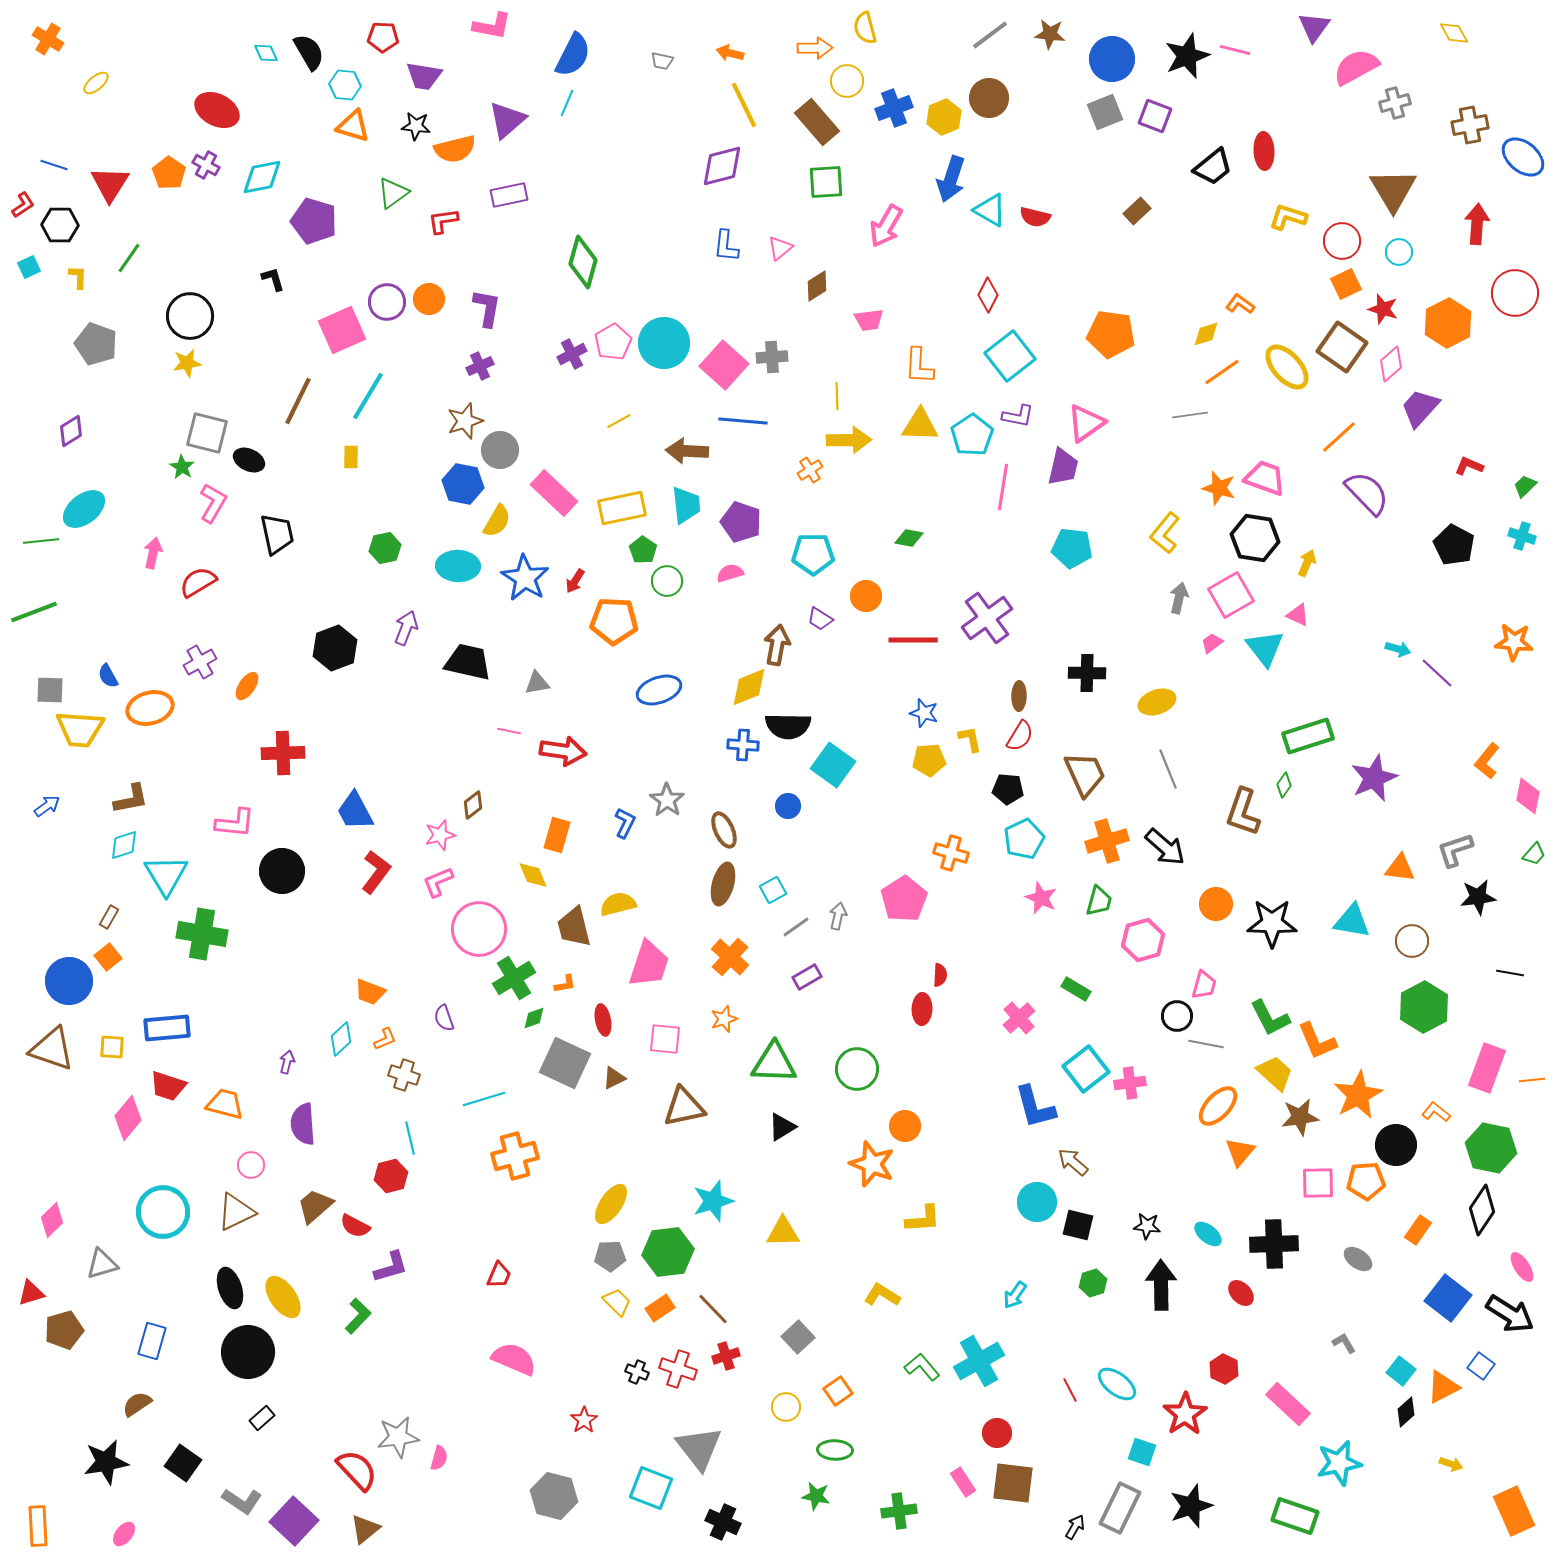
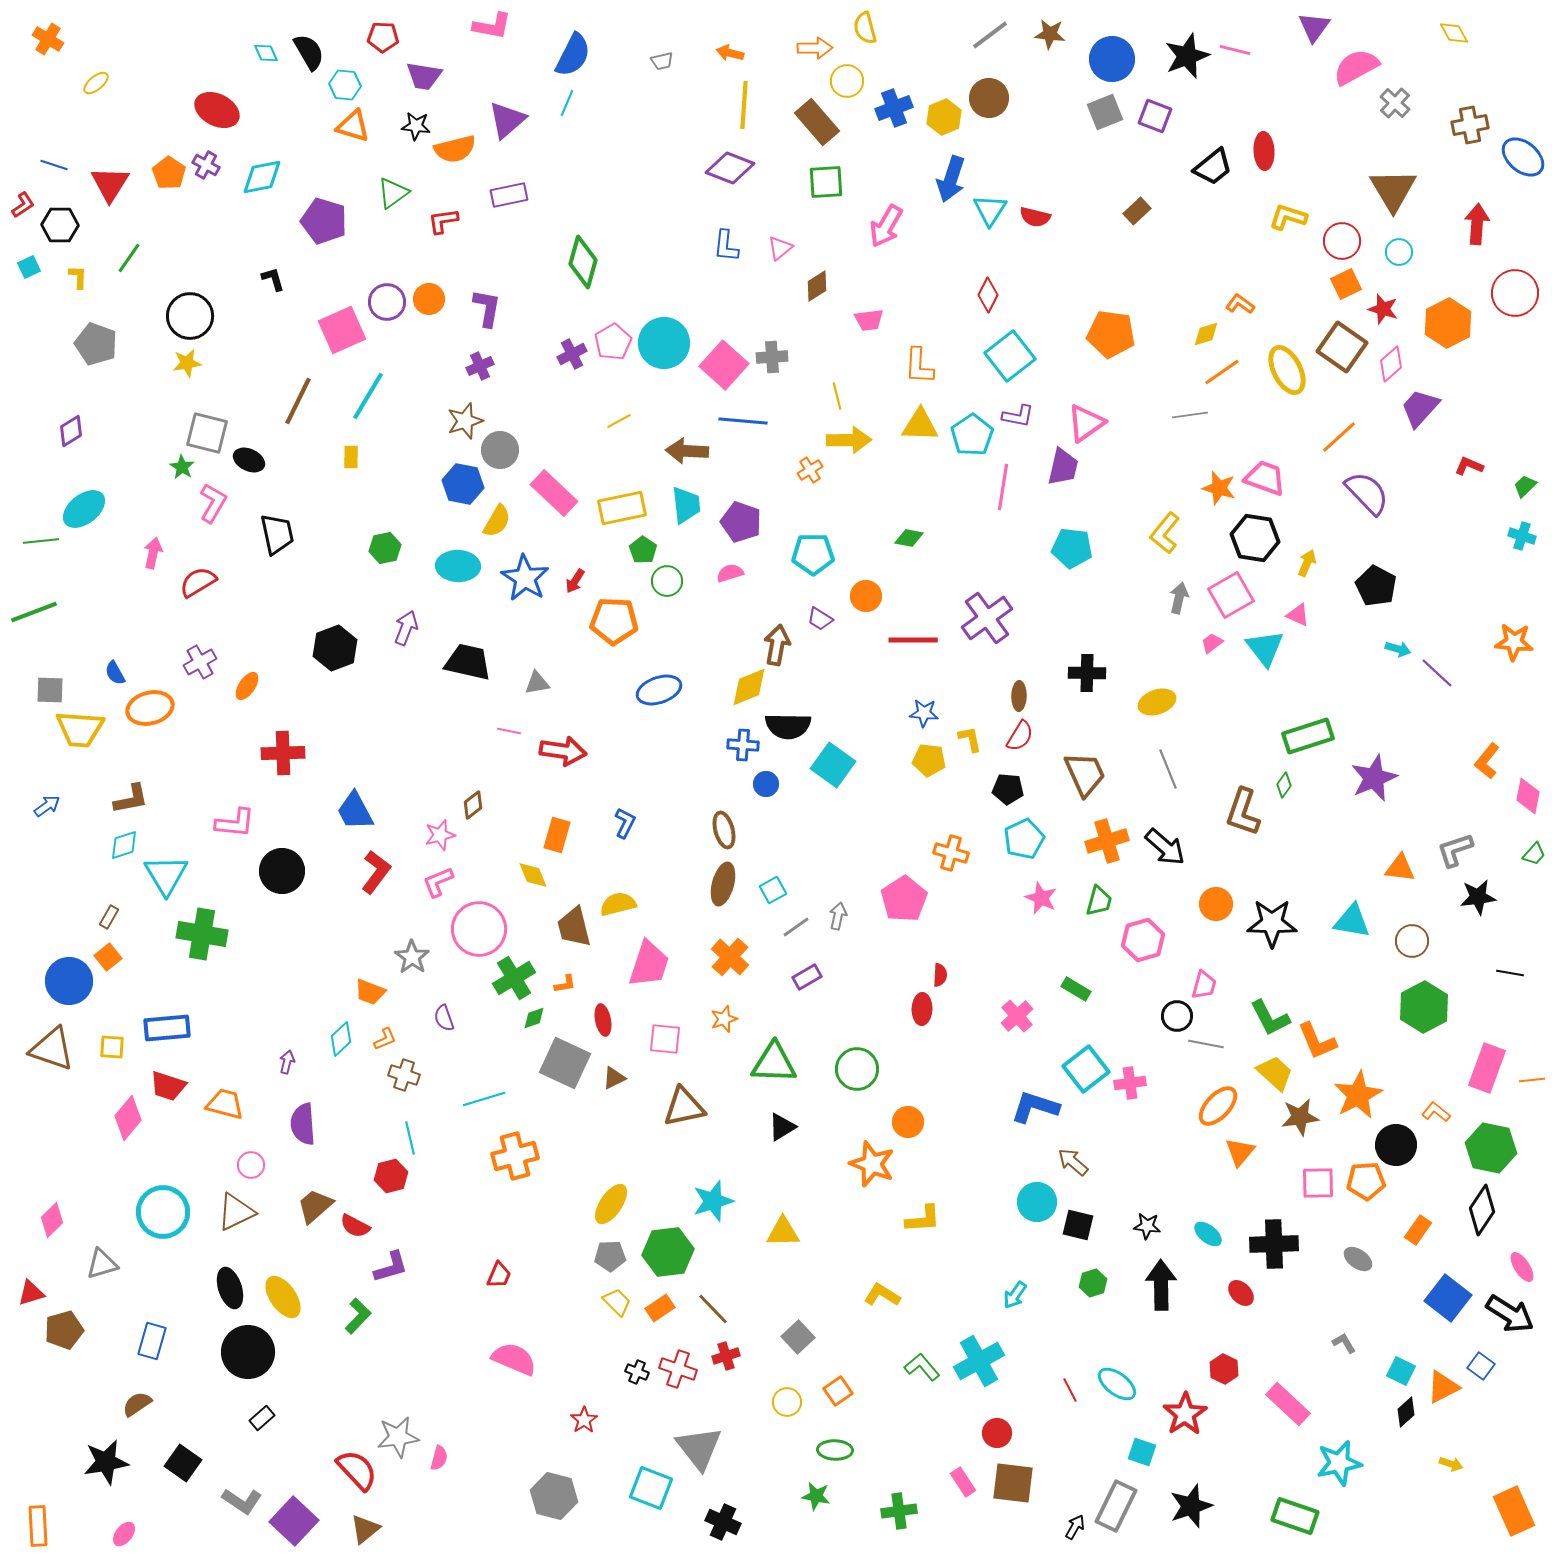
gray trapezoid at (662, 61): rotated 25 degrees counterclockwise
gray cross at (1395, 103): rotated 32 degrees counterclockwise
yellow line at (744, 105): rotated 30 degrees clockwise
purple diamond at (722, 166): moved 8 px right, 2 px down; rotated 36 degrees clockwise
cyan triangle at (990, 210): rotated 33 degrees clockwise
purple pentagon at (314, 221): moved 10 px right
yellow ellipse at (1287, 367): moved 3 px down; rotated 15 degrees clockwise
yellow line at (837, 396): rotated 12 degrees counterclockwise
black pentagon at (1454, 545): moved 78 px left, 41 px down
blue semicircle at (108, 676): moved 7 px right, 3 px up
blue star at (924, 713): rotated 12 degrees counterclockwise
yellow pentagon at (929, 760): rotated 12 degrees clockwise
gray star at (667, 800): moved 255 px left, 157 px down
blue circle at (788, 806): moved 22 px left, 22 px up
brown ellipse at (724, 830): rotated 9 degrees clockwise
pink cross at (1019, 1018): moved 2 px left, 2 px up
blue L-shape at (1035, 1107): rotated 123 degrees clockwise
orange circle at (905, 1126): moved 3 px right, 4 px up
cyan square at (1401, 1371): rotated 12 degrees counterclockwise
yellow circle at (786, 1407): moved 1 px right, 5 px up
gray rectangle at (1120, 1508): moved 4 px left, 2 px up
